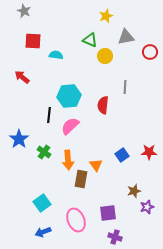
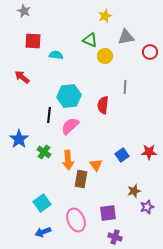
yellow star: moved 1 px left
